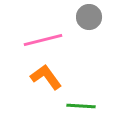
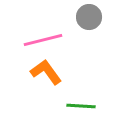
orange L-shape: moved 5 px up
